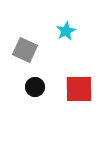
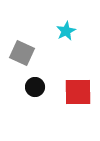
gray square: moved 3 px left, 3 px down
red square: moved 1 px left, 3 px down
